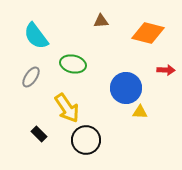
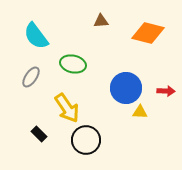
red arrow: moved 21 px down
